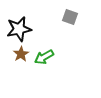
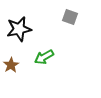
brown star: moved 10 px left, 11 px down
